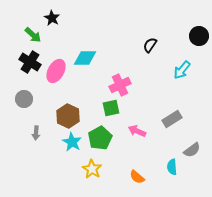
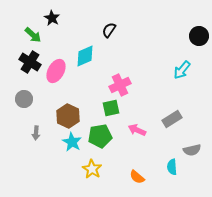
black semicircle: moved 41 px left, 15 px up
cyan diamond: moved 2 px up; rotated 25 degrees counterclockwise
pink arrow: moved 1 px up
green pentagon: moved 2 px up; rotated 20 degrees clockwise
gray semicircle: rotated 24 degrees clockwise
